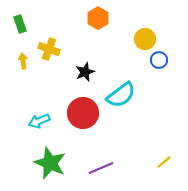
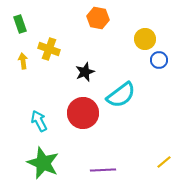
orange hexagon: rotated 20 degrees counterclockwise
cyan arrow: rotated 85 degrees clockwise
green star: moved 7 px left
purple line: moved 2 px right, 2 px down; rotated 20 degrees clockwise
